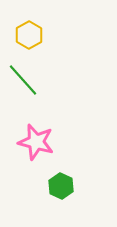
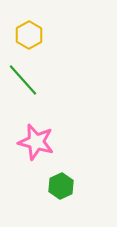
green hexagon: rotated 10 degrees clockwise
